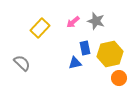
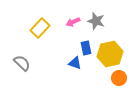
pink arrow: rotated 16 degrees clockwise
blue rectangle: moved 1 px right
blue triangle: rotated 32 degrees clockwise
